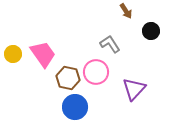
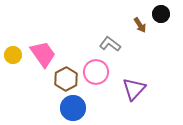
brown arrow: moved 14 px right, 14 px down
black circle: moved 10 px right, 17 px up
gray L-shape: rotated 20 degrees counterclockwise
yellow circle: moved 1 px down
brown hexagon: moved 2 px left, 1 px down; rotated 20 degrees clockwise
blue circle: moved 2 px left, 1 px down
